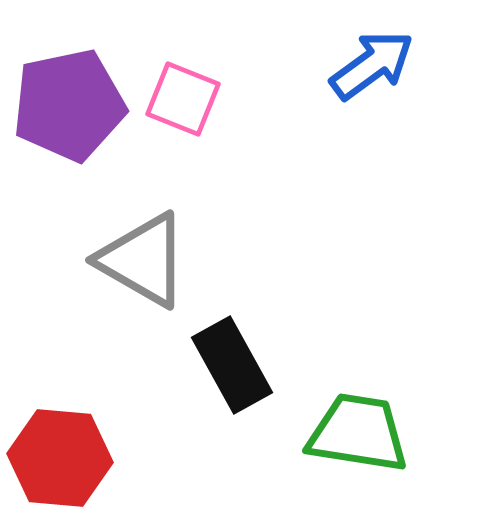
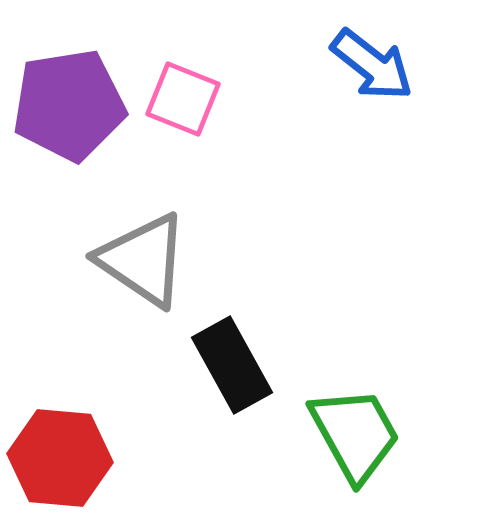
blue arrow: rotated 74 degrees clockwise
purple pentagon: rotated 3 degrees clockwise
gray triangle: rotated 4 degrees clockwise
green trapezoid: moved 3 px left, 1 px down; rotated 52 degrees clockwise
